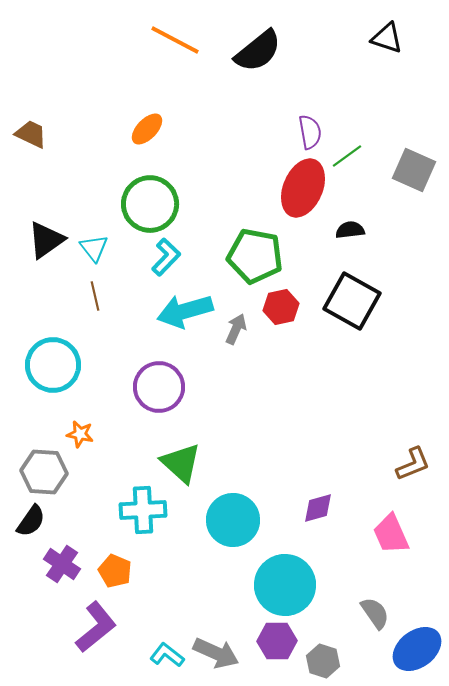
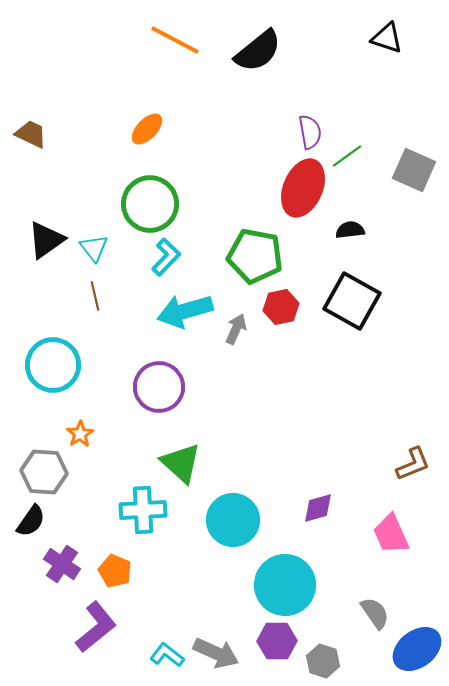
orange star at (80, 434): rotated 28 degrees clockwise
